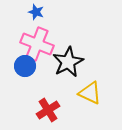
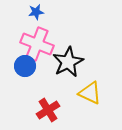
blue star: rotated 28 degrees counterclockwise
